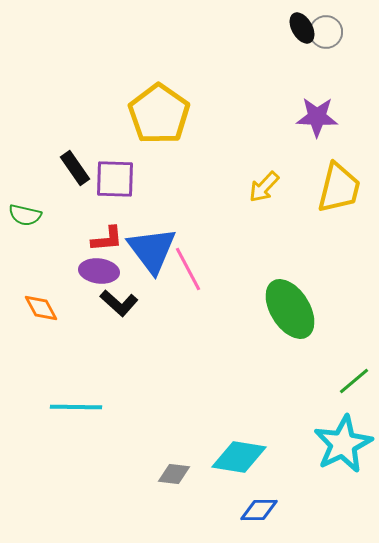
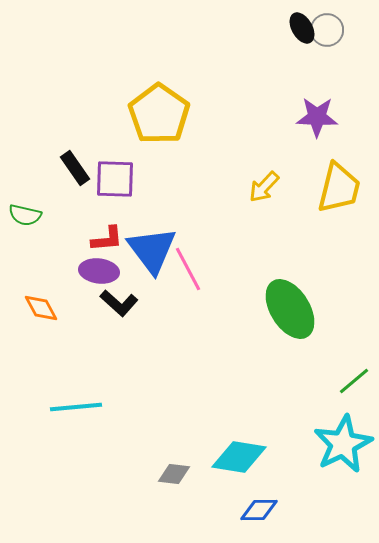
gray circle: moved 1 px right, 2 px up
cyan line: rotated 6 degrees counterclockwise
